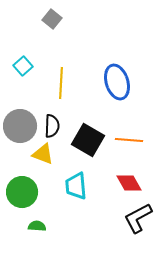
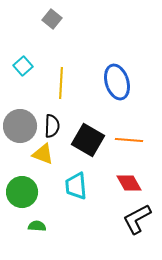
black L-shape: moved 1 px left, 1 px down
